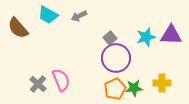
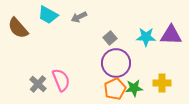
gray arrow: moved 1 px down
cyan star: rotated 18 degrees clockwise
purple circle: moved 5 px down
